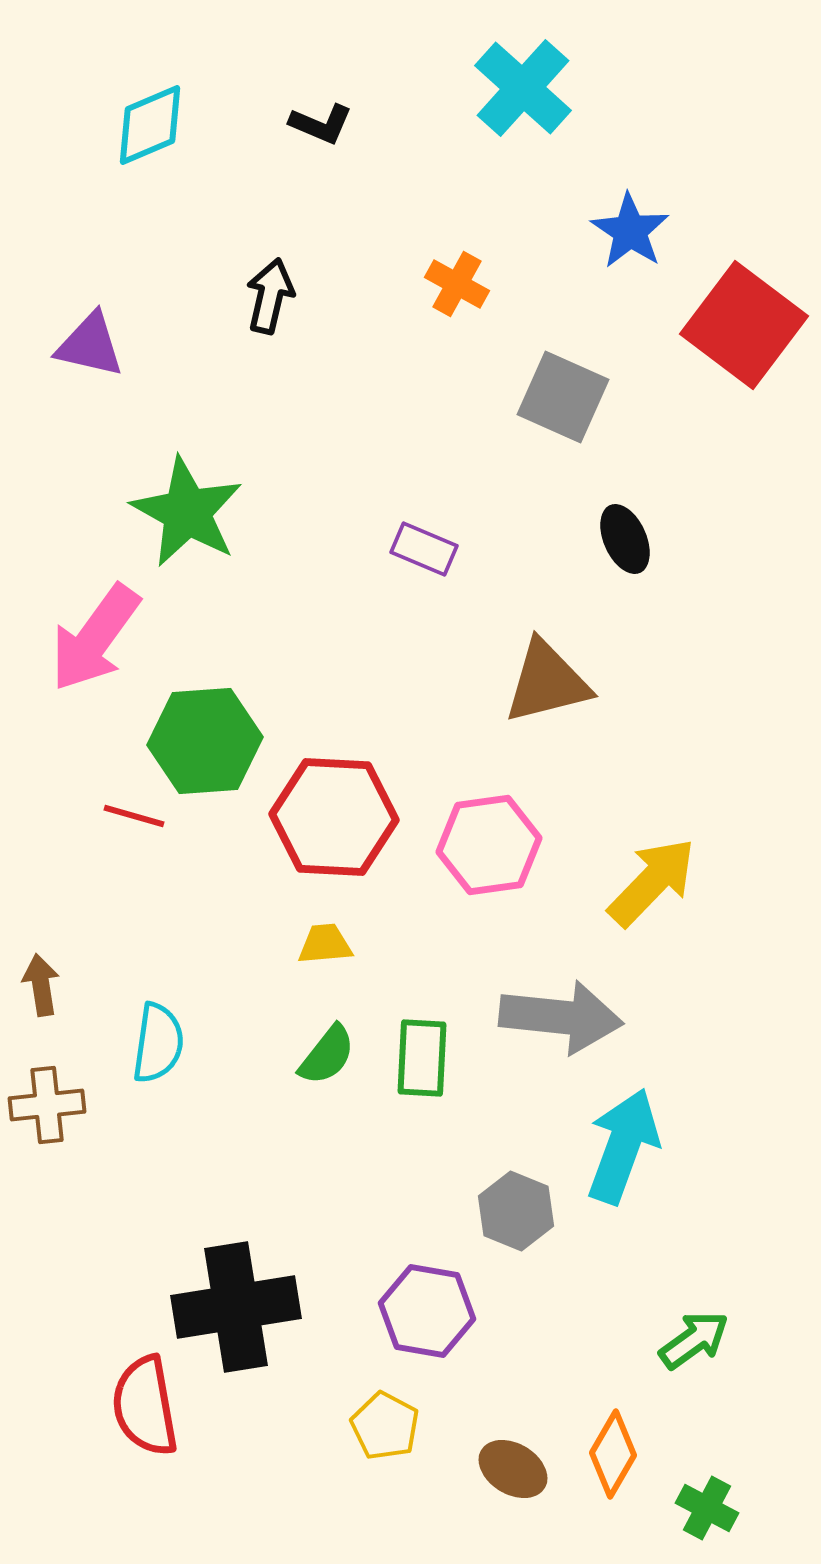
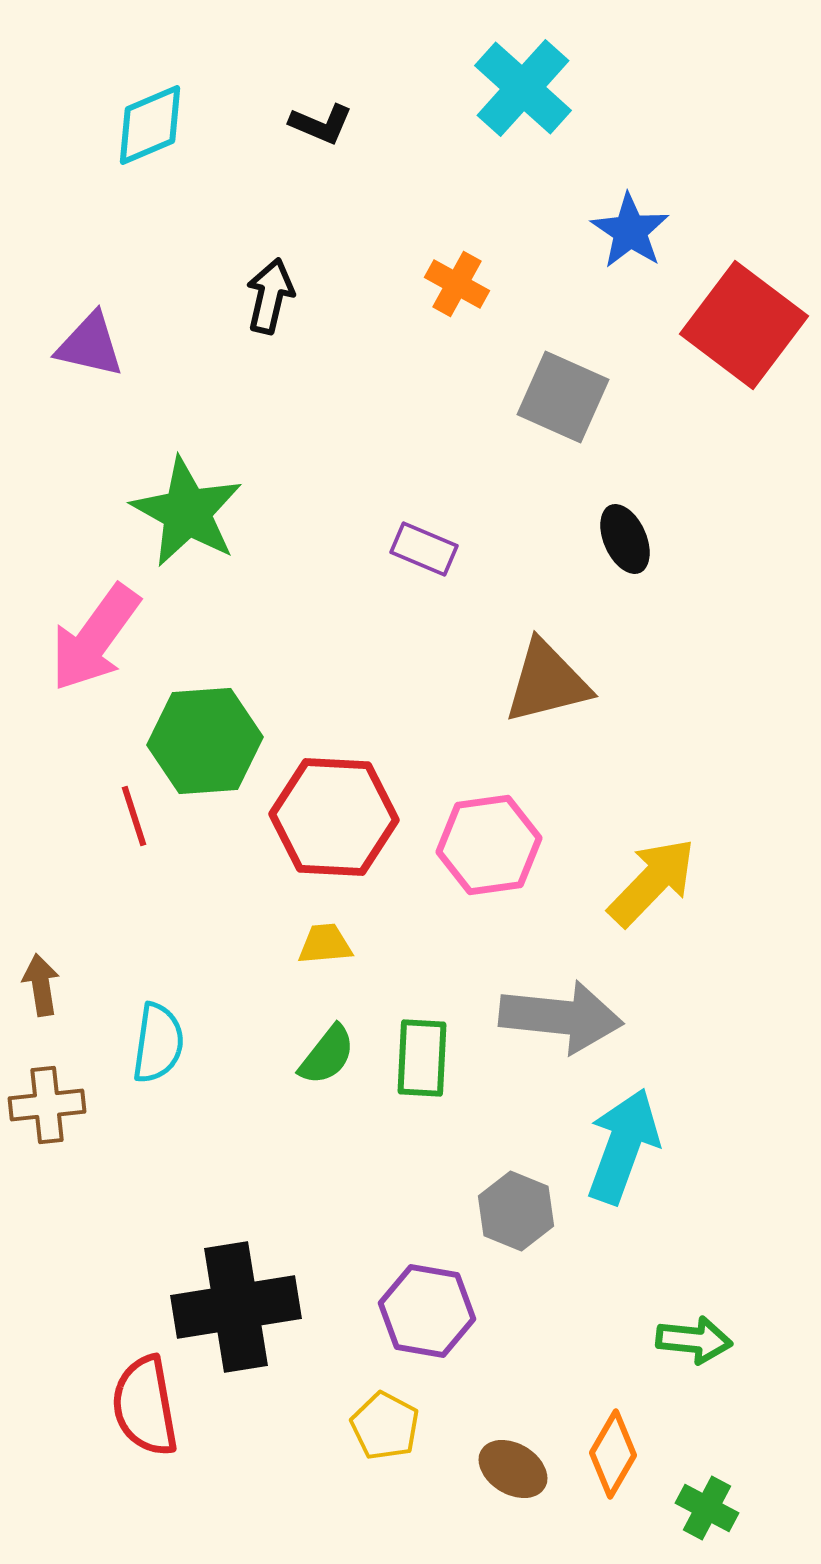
red line: rotated 56 degrees clockwise
green arrow: rotated 42 degrees clockwise
